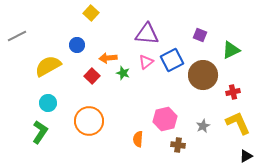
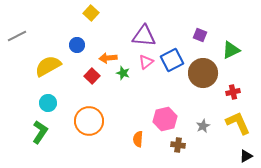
purple triangle: moved 3 px left, 2 px down
brown circle: moved 2 px up
